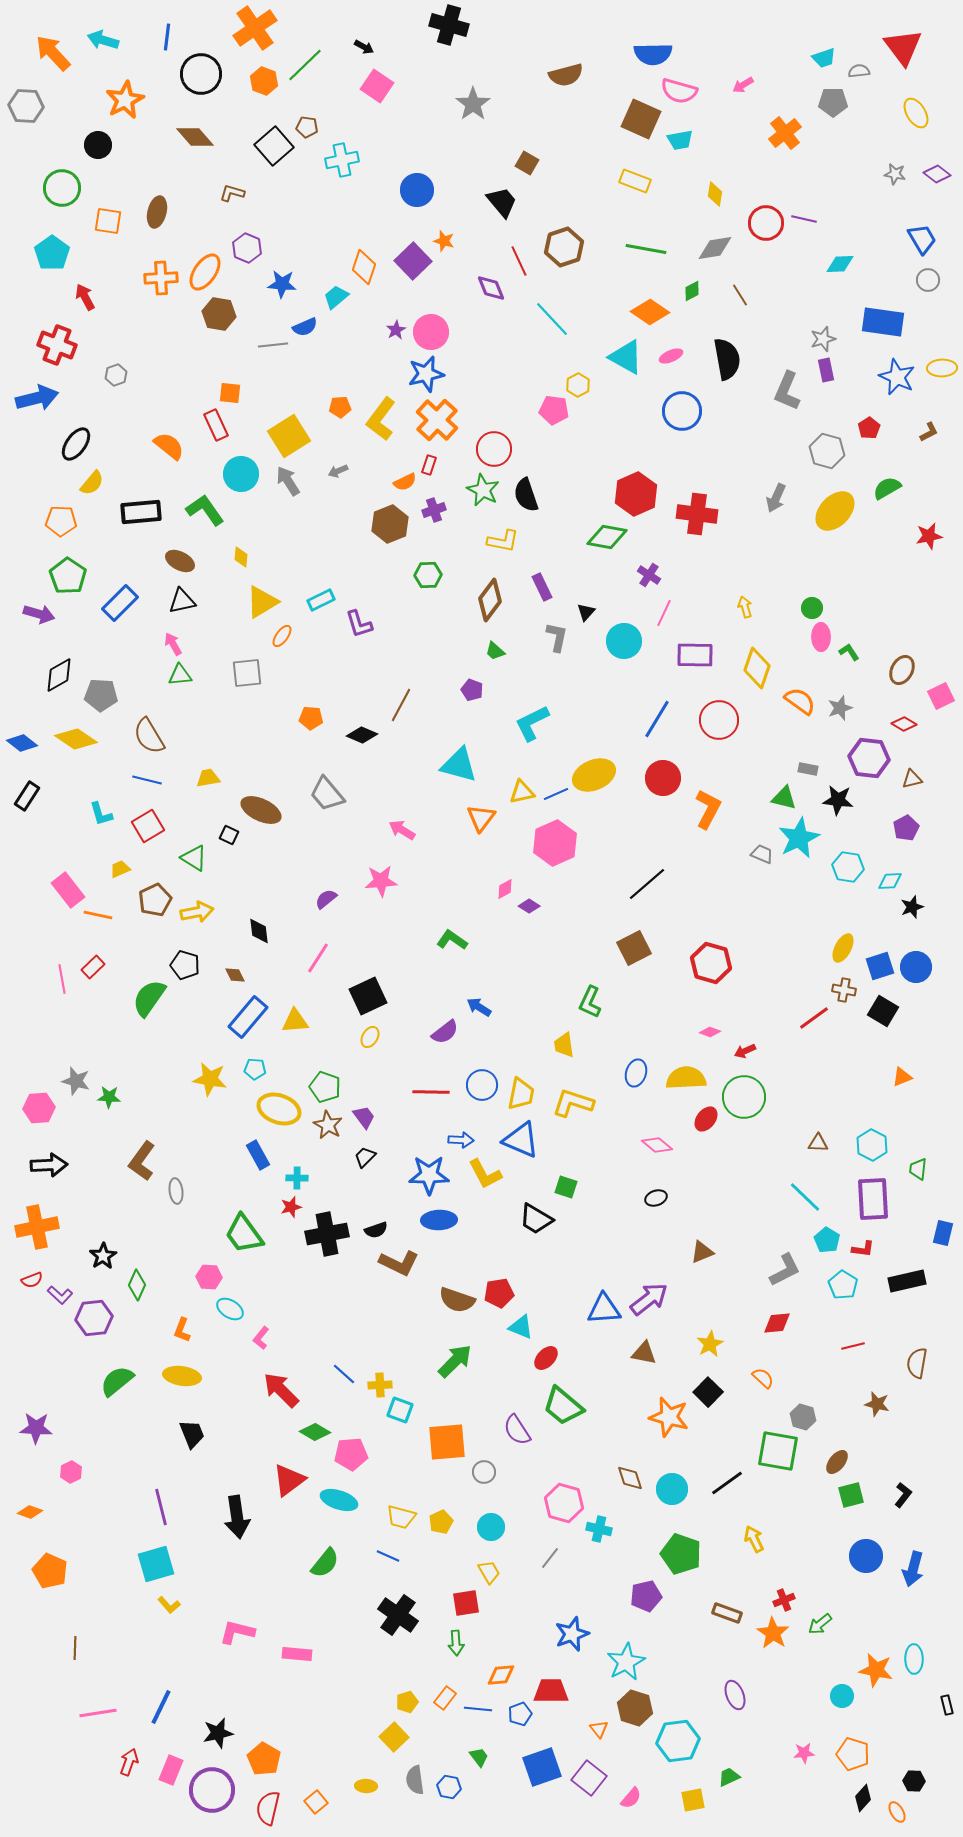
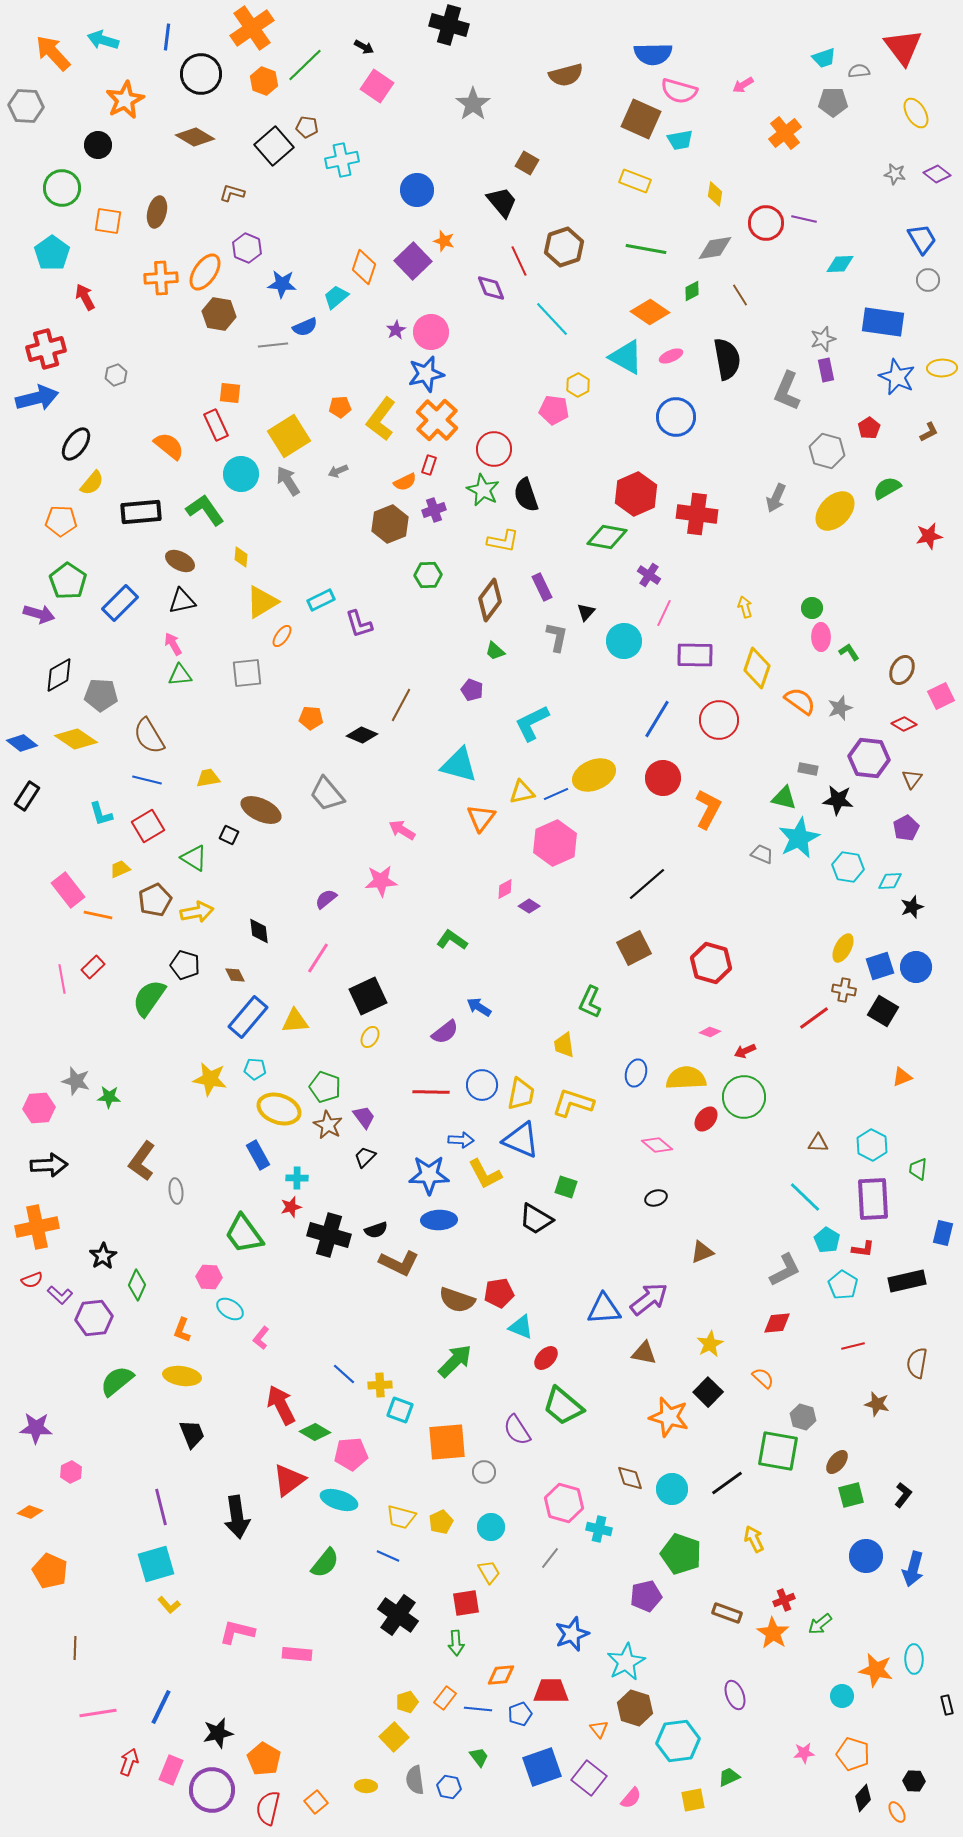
orange cross at (255, 28): moved 3 px left
brown diamond at (195, 137): rotated 18 degrees counterclockwise
red cross at (57, 345): moved 11 px left, 4 px down; rotated 36 degrees counterclockwise
blue circle at (682, 411): moved 6 px left, 6 px down
green pentagon at (68, 576): moved 5 px down
brown triangle at (912, 779): rotated 40 degrees counterclockwise
black cross at (327, 1234): moved 2 px right, 1 px down; rotated 27 degrees clockwise
red arrow at (281, 1390): moved 15 px down; rotated 18 degrees clockwise
